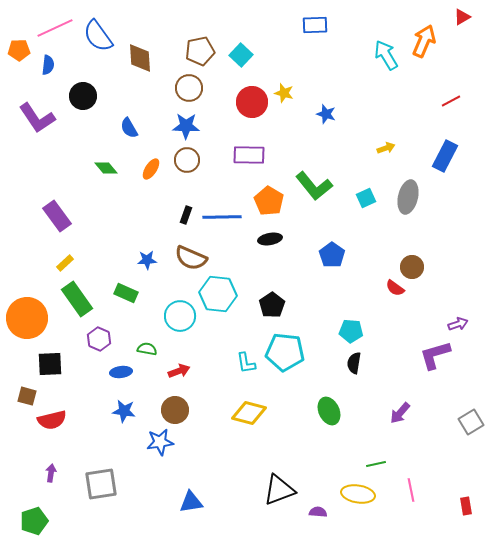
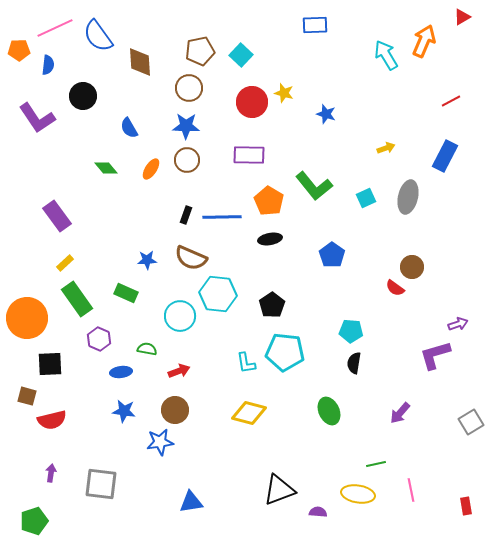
brown diamond at (140, 58): moved 4 px down
gray square at (101, 484): rotated 16 degrees clockwise
